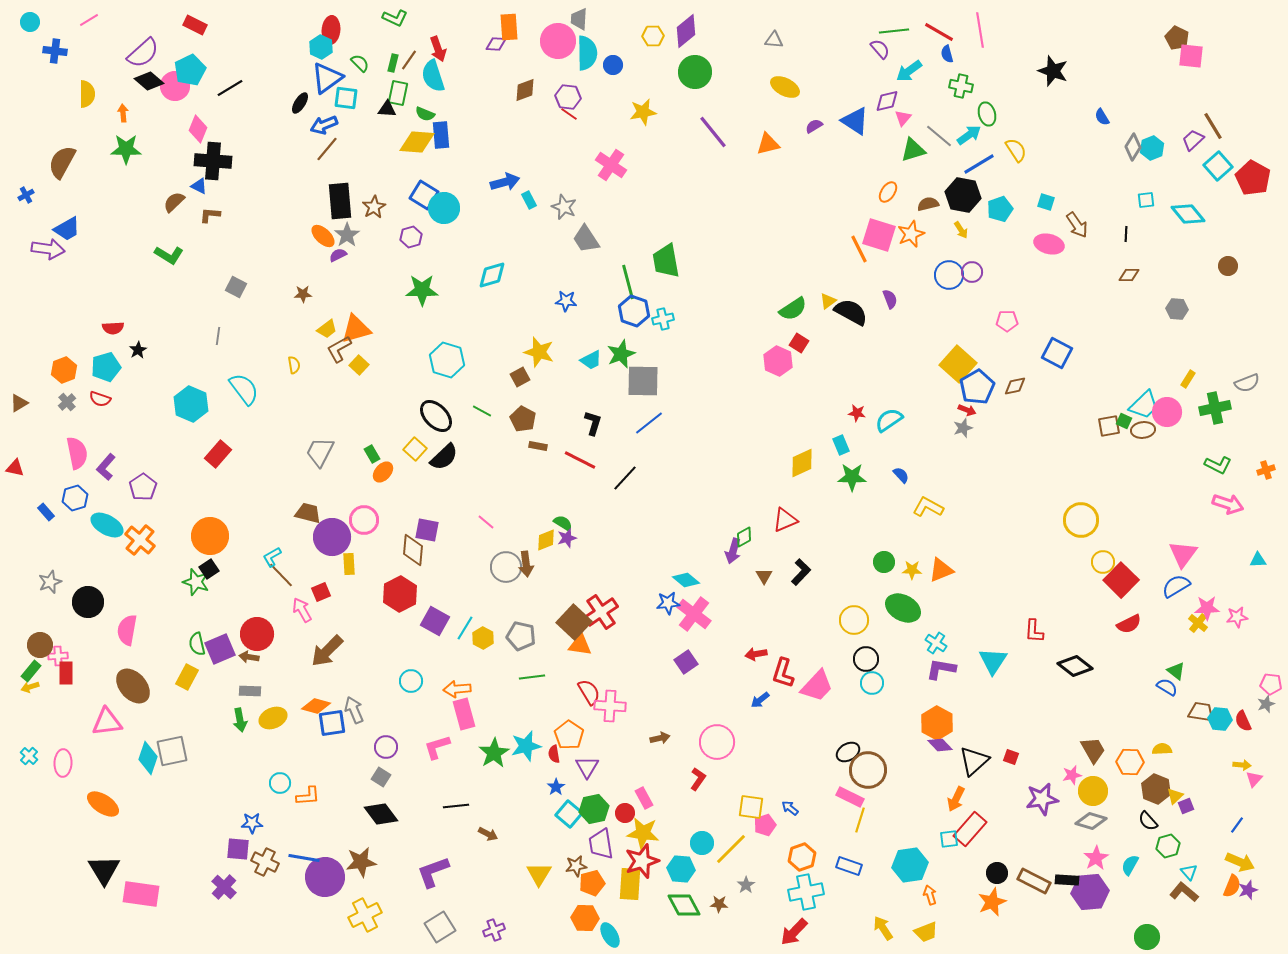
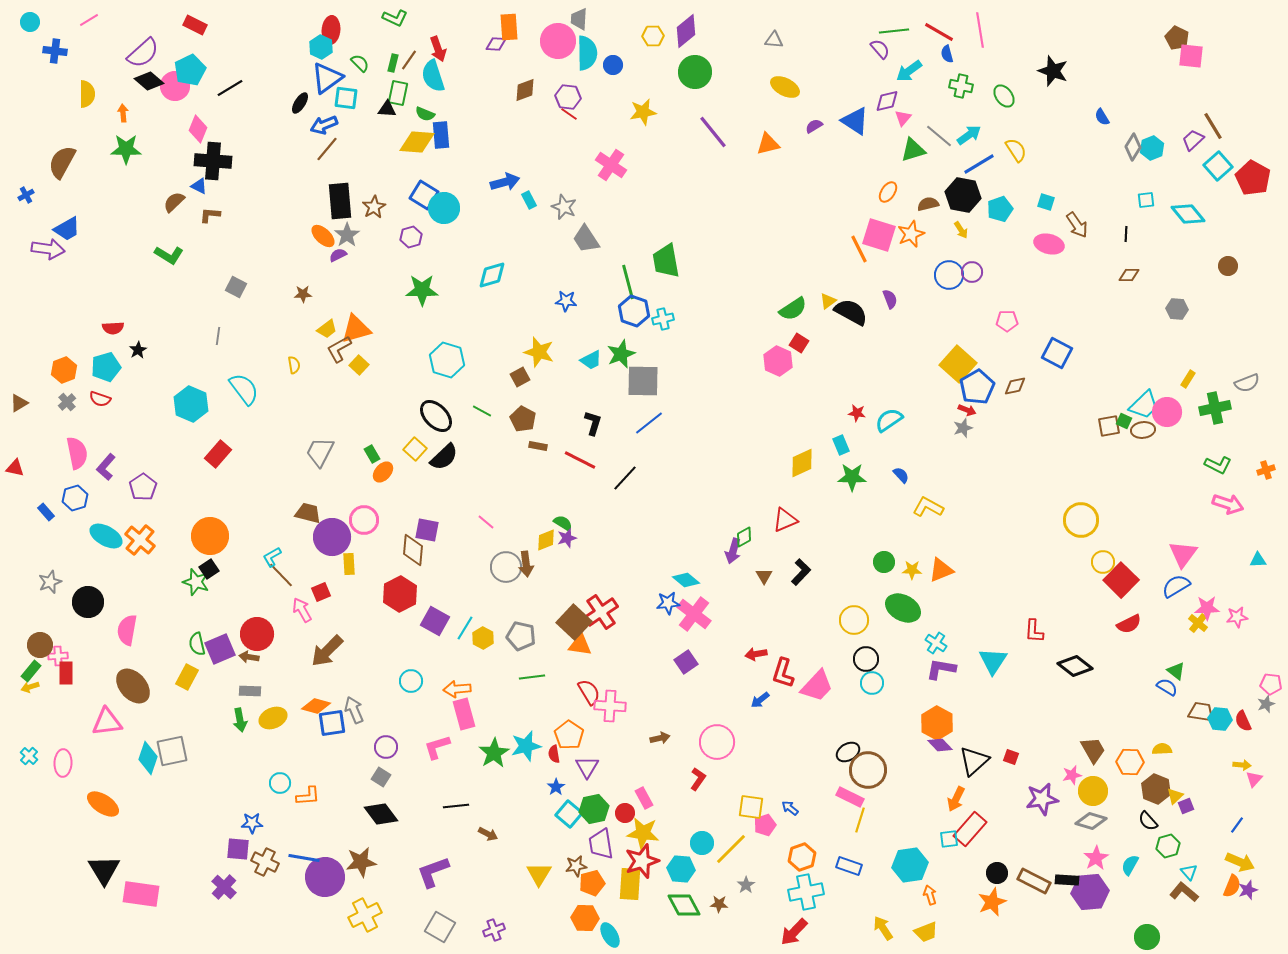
green ellipse at (987, 114): moved 17 px right, 18 px up; rotated 20 degrees counterclockwise
cyan ellipse at (107, 525): moved 1 px left, 11 px down
gray square at (440, 927): rotated 28 degrees counterclockwise
